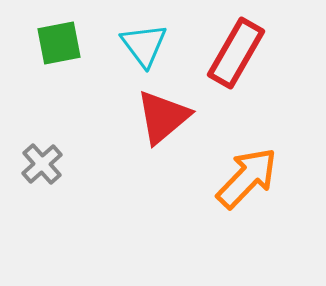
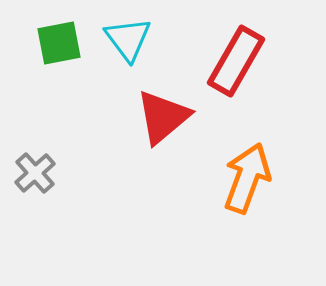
cyan triangle: moved 16 px left, 6 px up
red rectangle: moved 8 px down
gray cross: moved 7 px left, 9 px down
orange arrow: rotated 24 degrees counterclockwise
